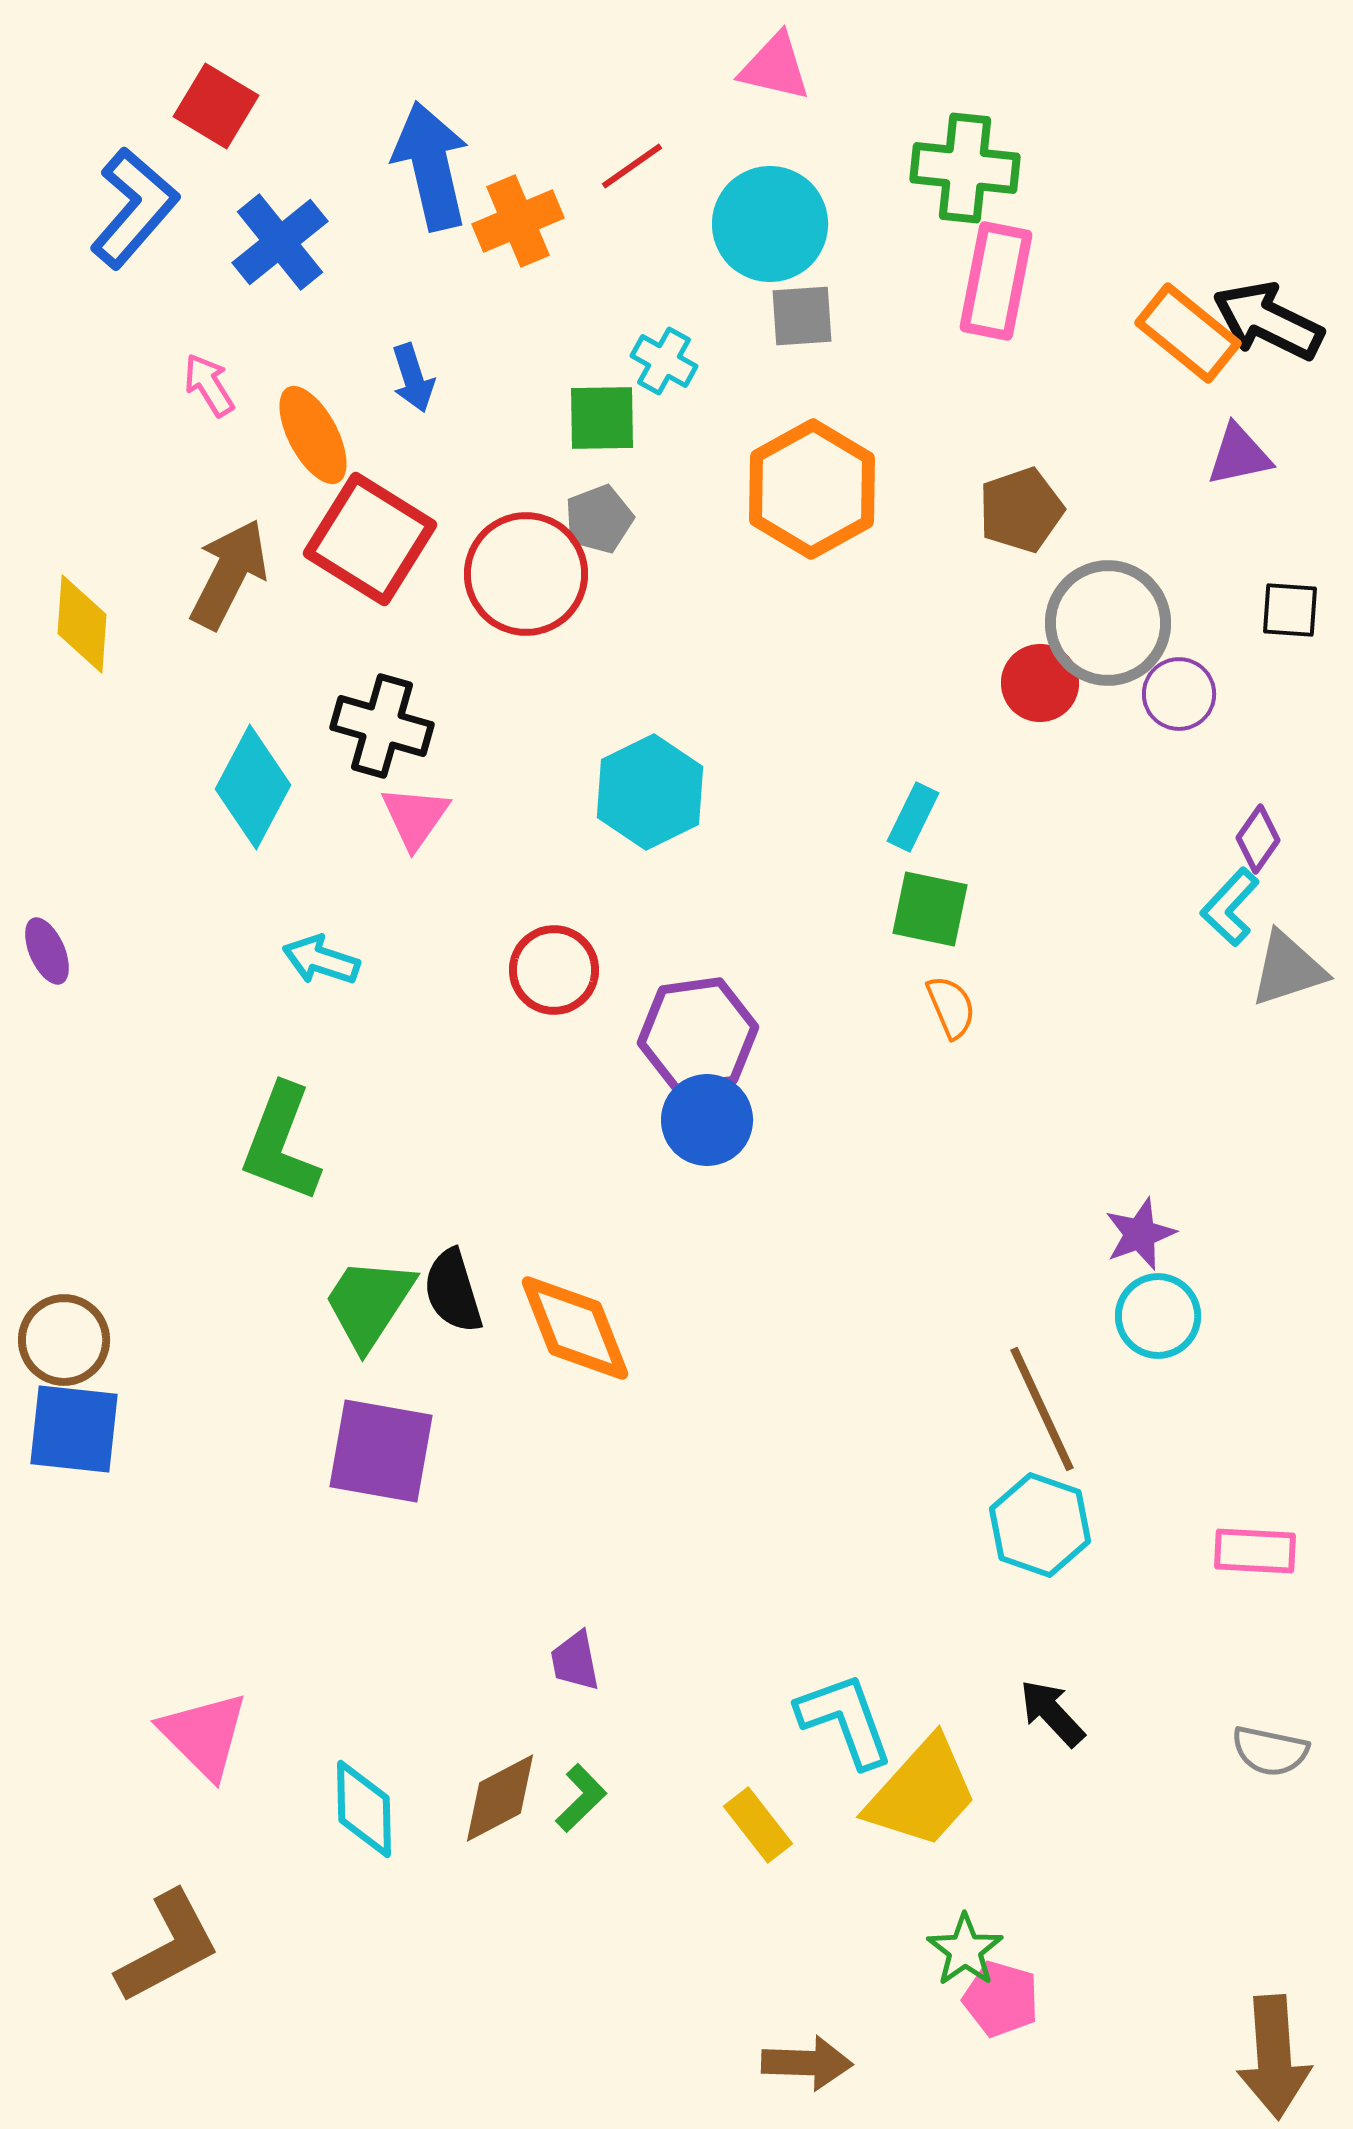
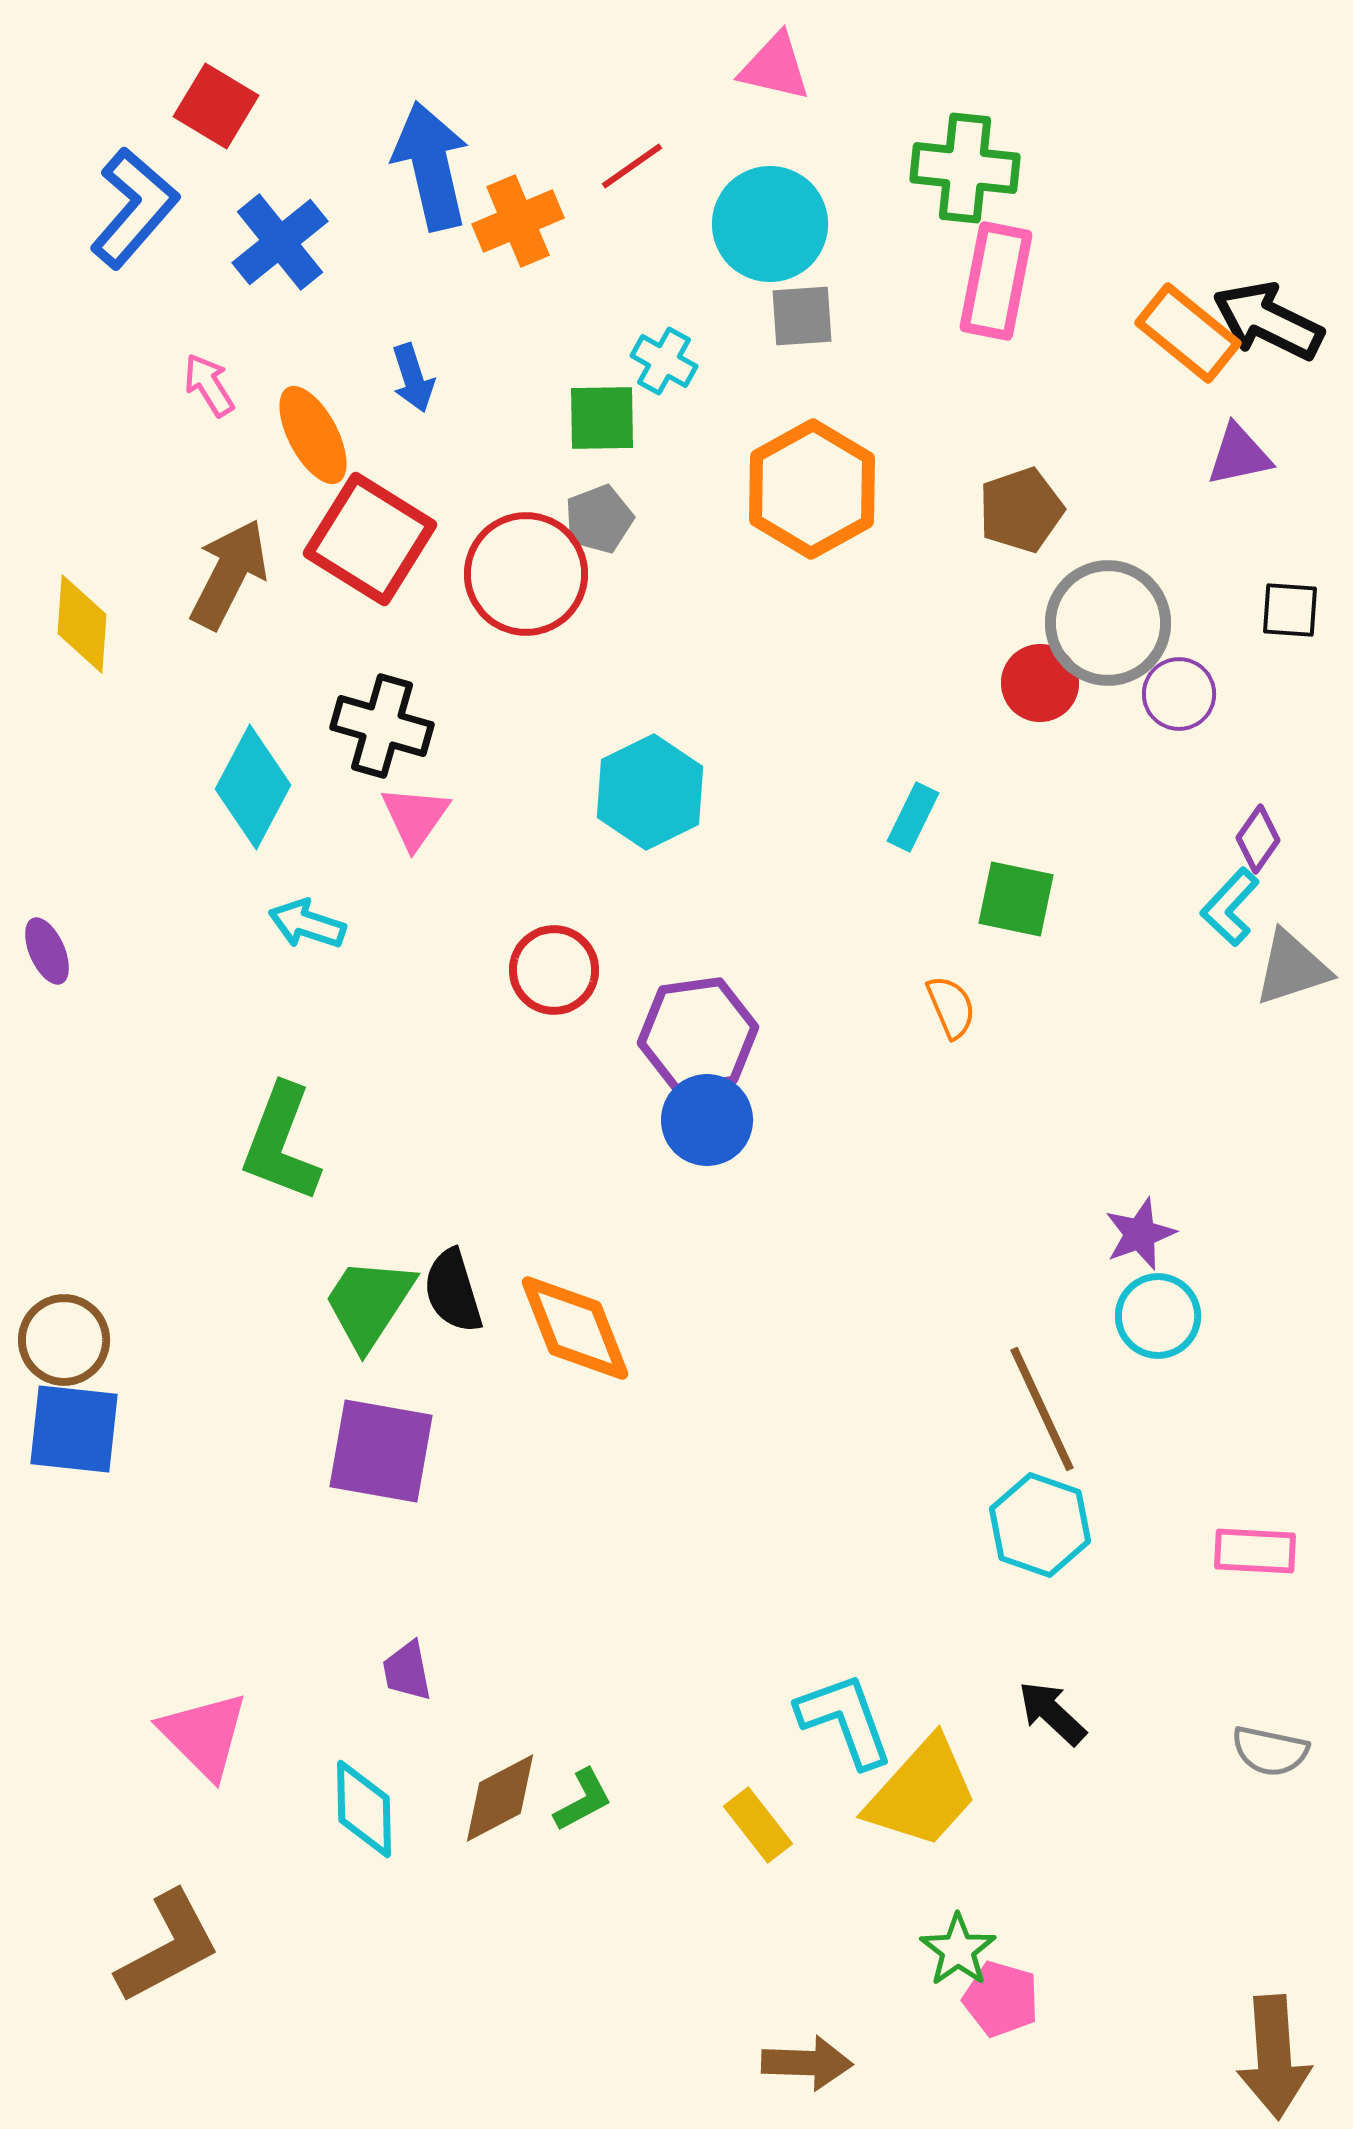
green square at (930, 909): moved 86 px right, 10 px up
cyan arrow at (321, 960): moved 14 px left, 36 px up
gray triangle at (1288, 969): moved 4 px right, 1 px up
purple trapezoid at (575, 1661): moved 168 px left, 10 px down
black arrow at (1052, 1713): rotated 4 degrees counterclockwise
green L-shape at (581, 1798): moved 2 px right, 2 px down; rotated 16 degrees clockwise
green star at (965, 1950): moved 7 px left
